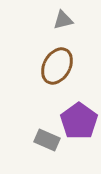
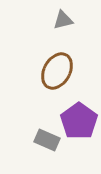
brown ellipse: moved 5 px down
